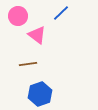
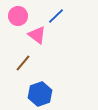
blue line: moved 5 px left, 3 px down
brown line: moved 5 px left, 1 px up; rotated 42 degrees counterclockwise
